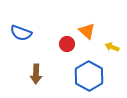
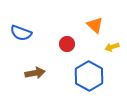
orange triangle: moved 8 px right, 6 px up
yellow arrow: rotated 40 degrees counterclockwise
brown arrow: moved 1 px left, 1 px up; rotated 102 degrees counterclockwise
